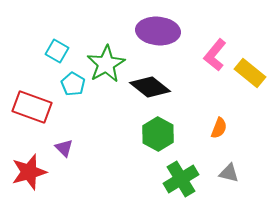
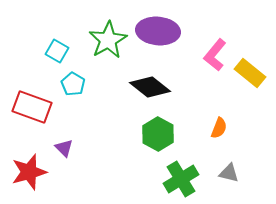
green star: moved 2 px right, 24 px up
